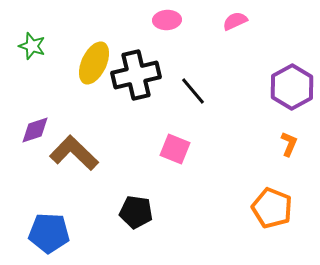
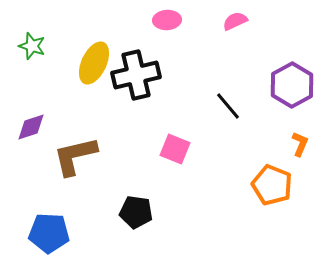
purple hexagon: moved 2 px up
black line: moved 35 px right, 15 px down
purple diamond: moved 4 px left, 3 px up
orange L-shape: moved 11 px right
brown L-shape: moved 1 px right, 3 px down; rotated 57 degrees counterclockwise
orange pentagon: moved 23 px up
